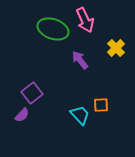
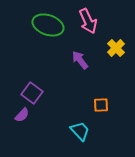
pink arrow: moved 3 px right, 1 px down
green ellipse: moved 5 px left, 4 px up
purple square: rotated 15 degrees counterclockwise
cyan trapezoid: moved 16 px down
